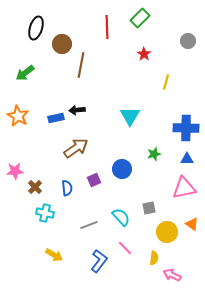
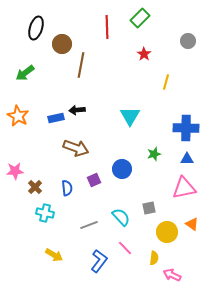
brown arrow: rotated 55 degrees clockwise
